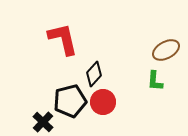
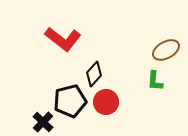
red L-shape: rotated 141 degrees clockwise
red circle: moved 3 px right
